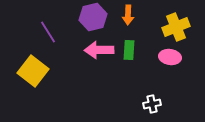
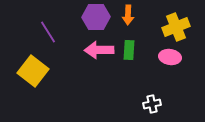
purple hexagon: moved 3 px right; rotated 12 degrees clockwise
